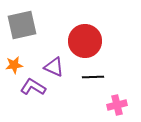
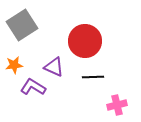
gray square: rotated 20 degrees counterclockwise
